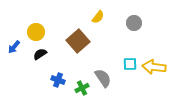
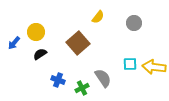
brown square: moved 2 px down
blue arrow: moved 4 px up
